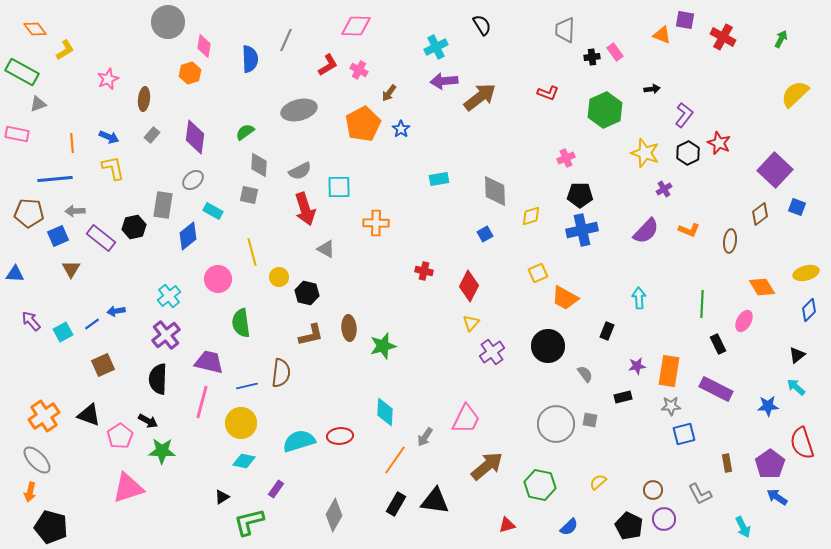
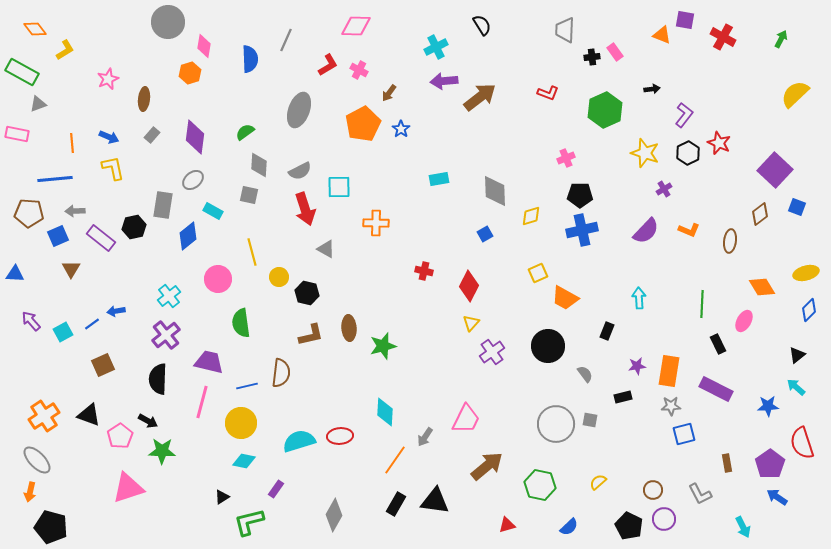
gray ellipse at (299, 110): rotated 56 degrees counterclockwise
